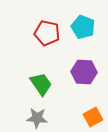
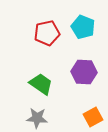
red pentagon: rotated 25 degrees counterclockwise
green trapezoid: rotated 20 degrees counterclockwise
